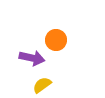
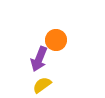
purple arrow: moved 7 px right, 1 px down; rotated 100 degrees clockwise
